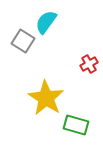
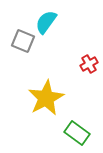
gray square: rotated 10 degrees counterclockwise
yellow star: rotated 12 degrees clockwise
green rectangle: moved 1 px right, 8 px down; rotated 20 degrees clockwise
